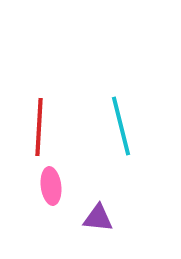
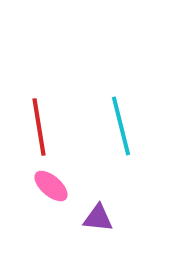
red line: rotated 12 degrees counterclockwise
pink ellipse: rotated 42 degrees counterclockwise
